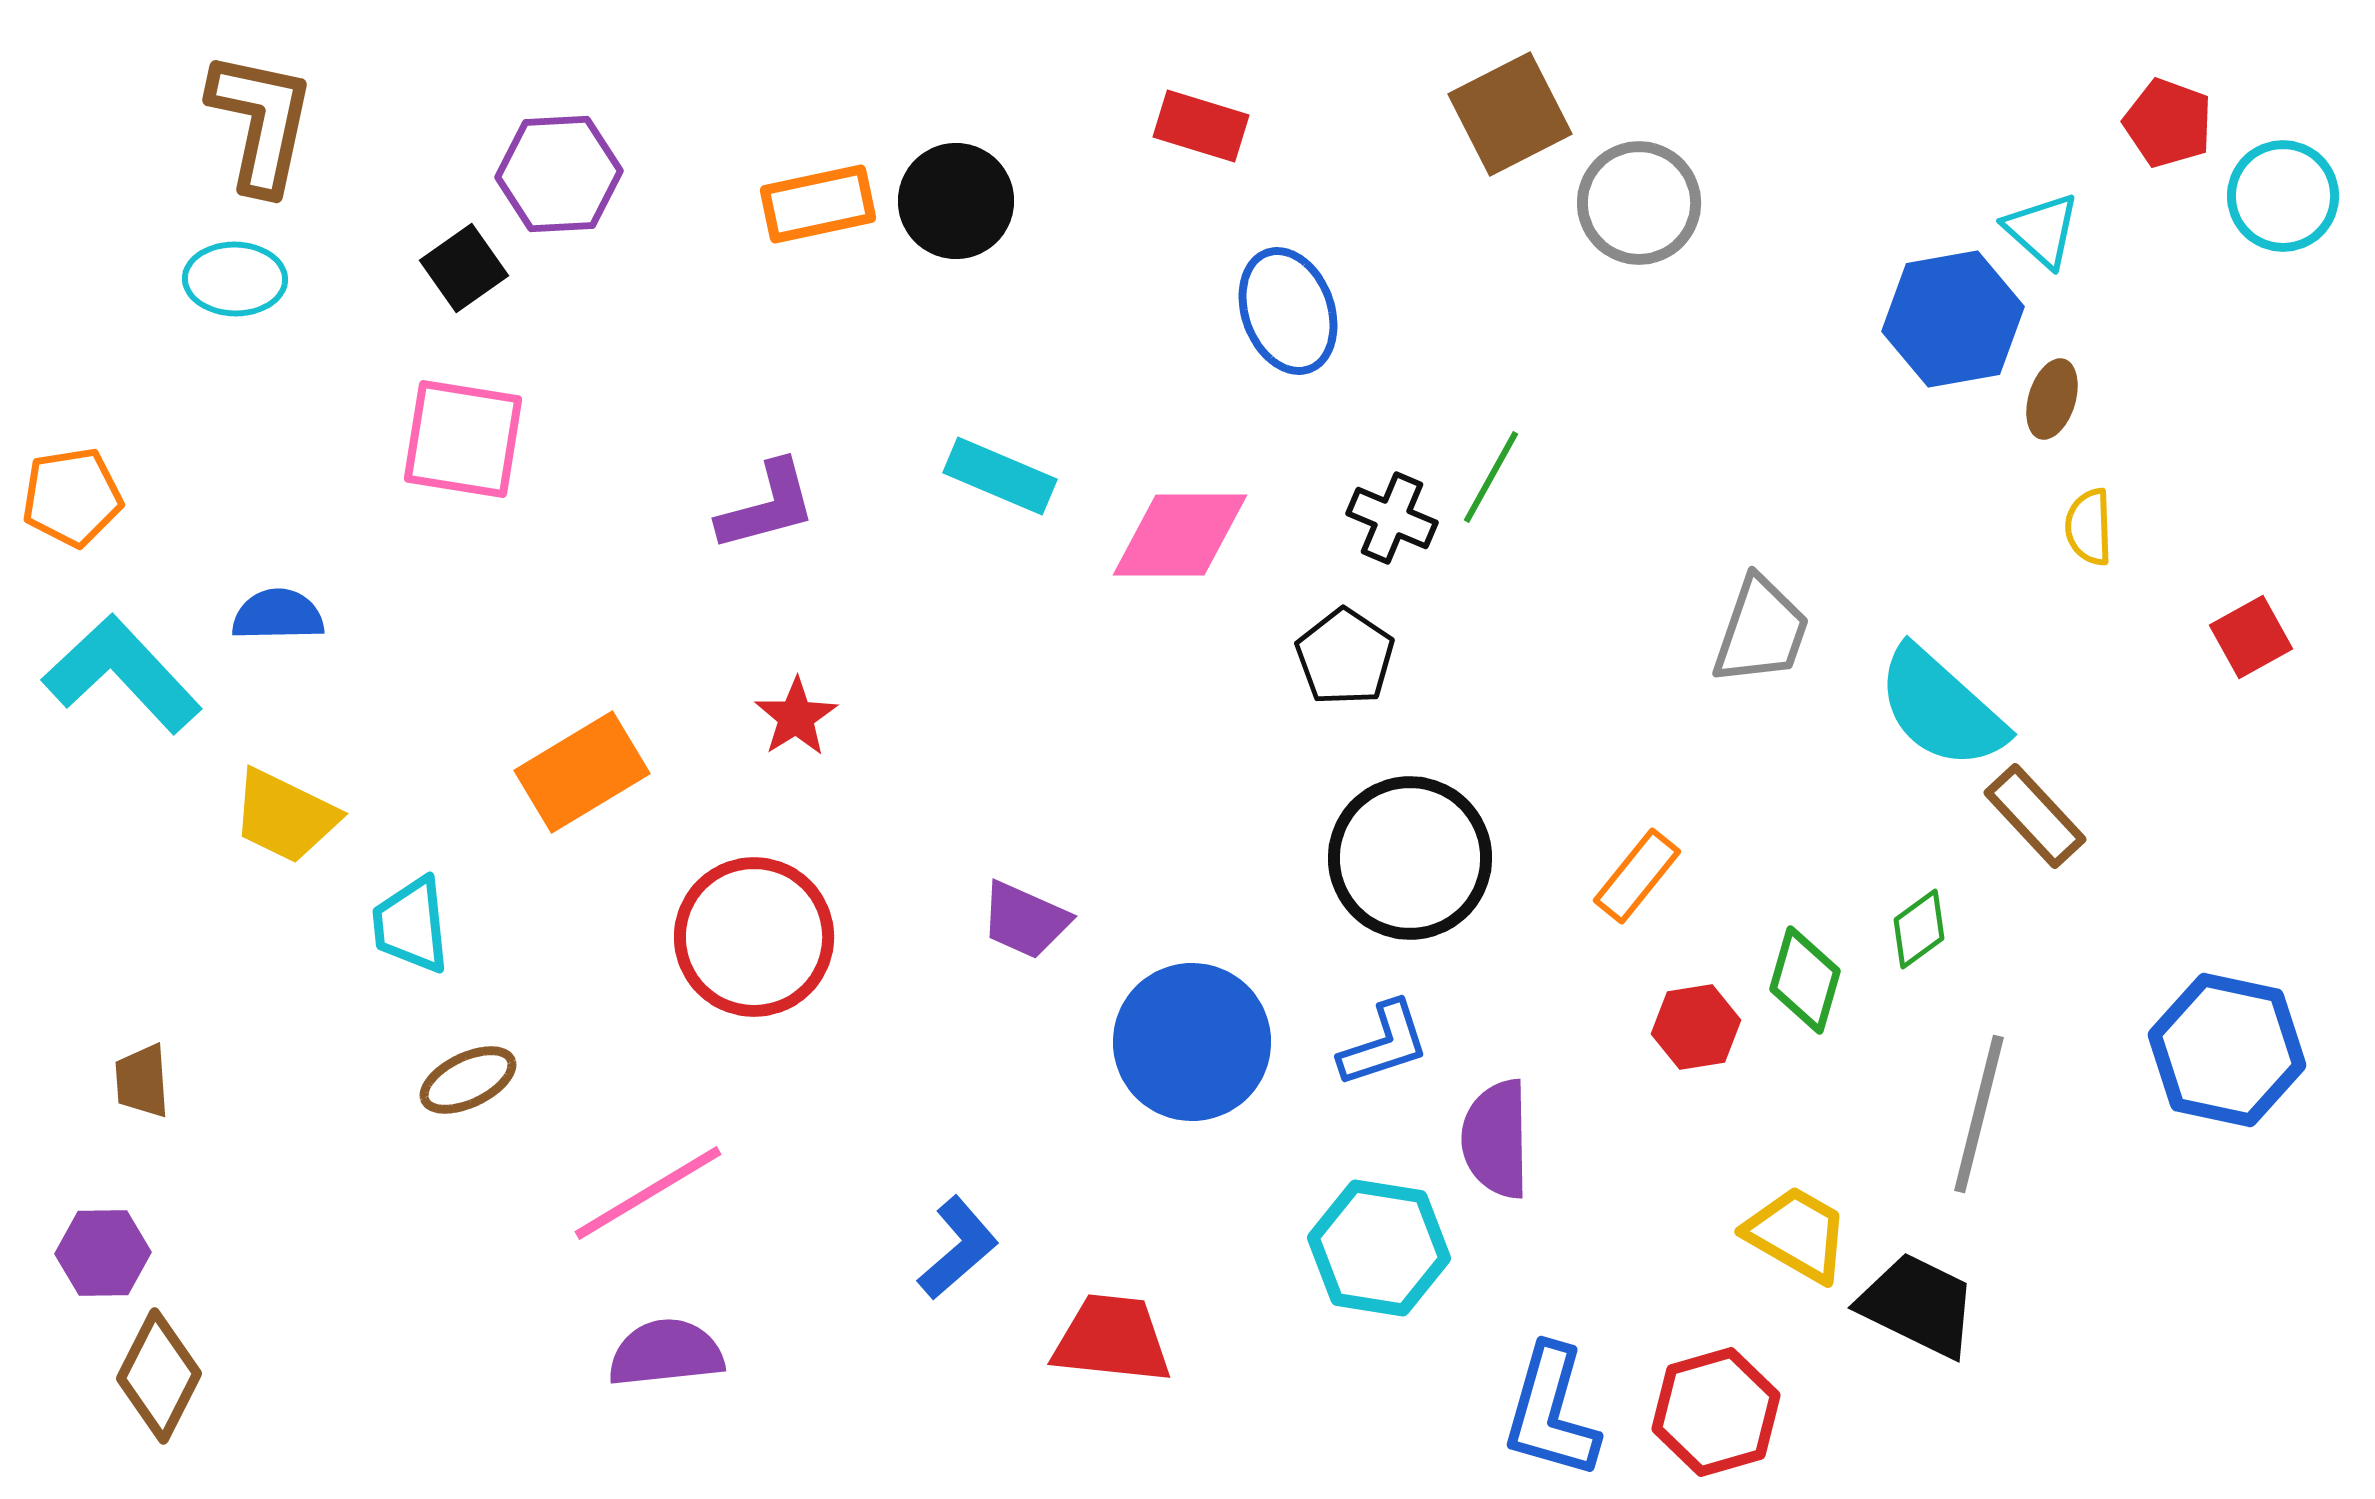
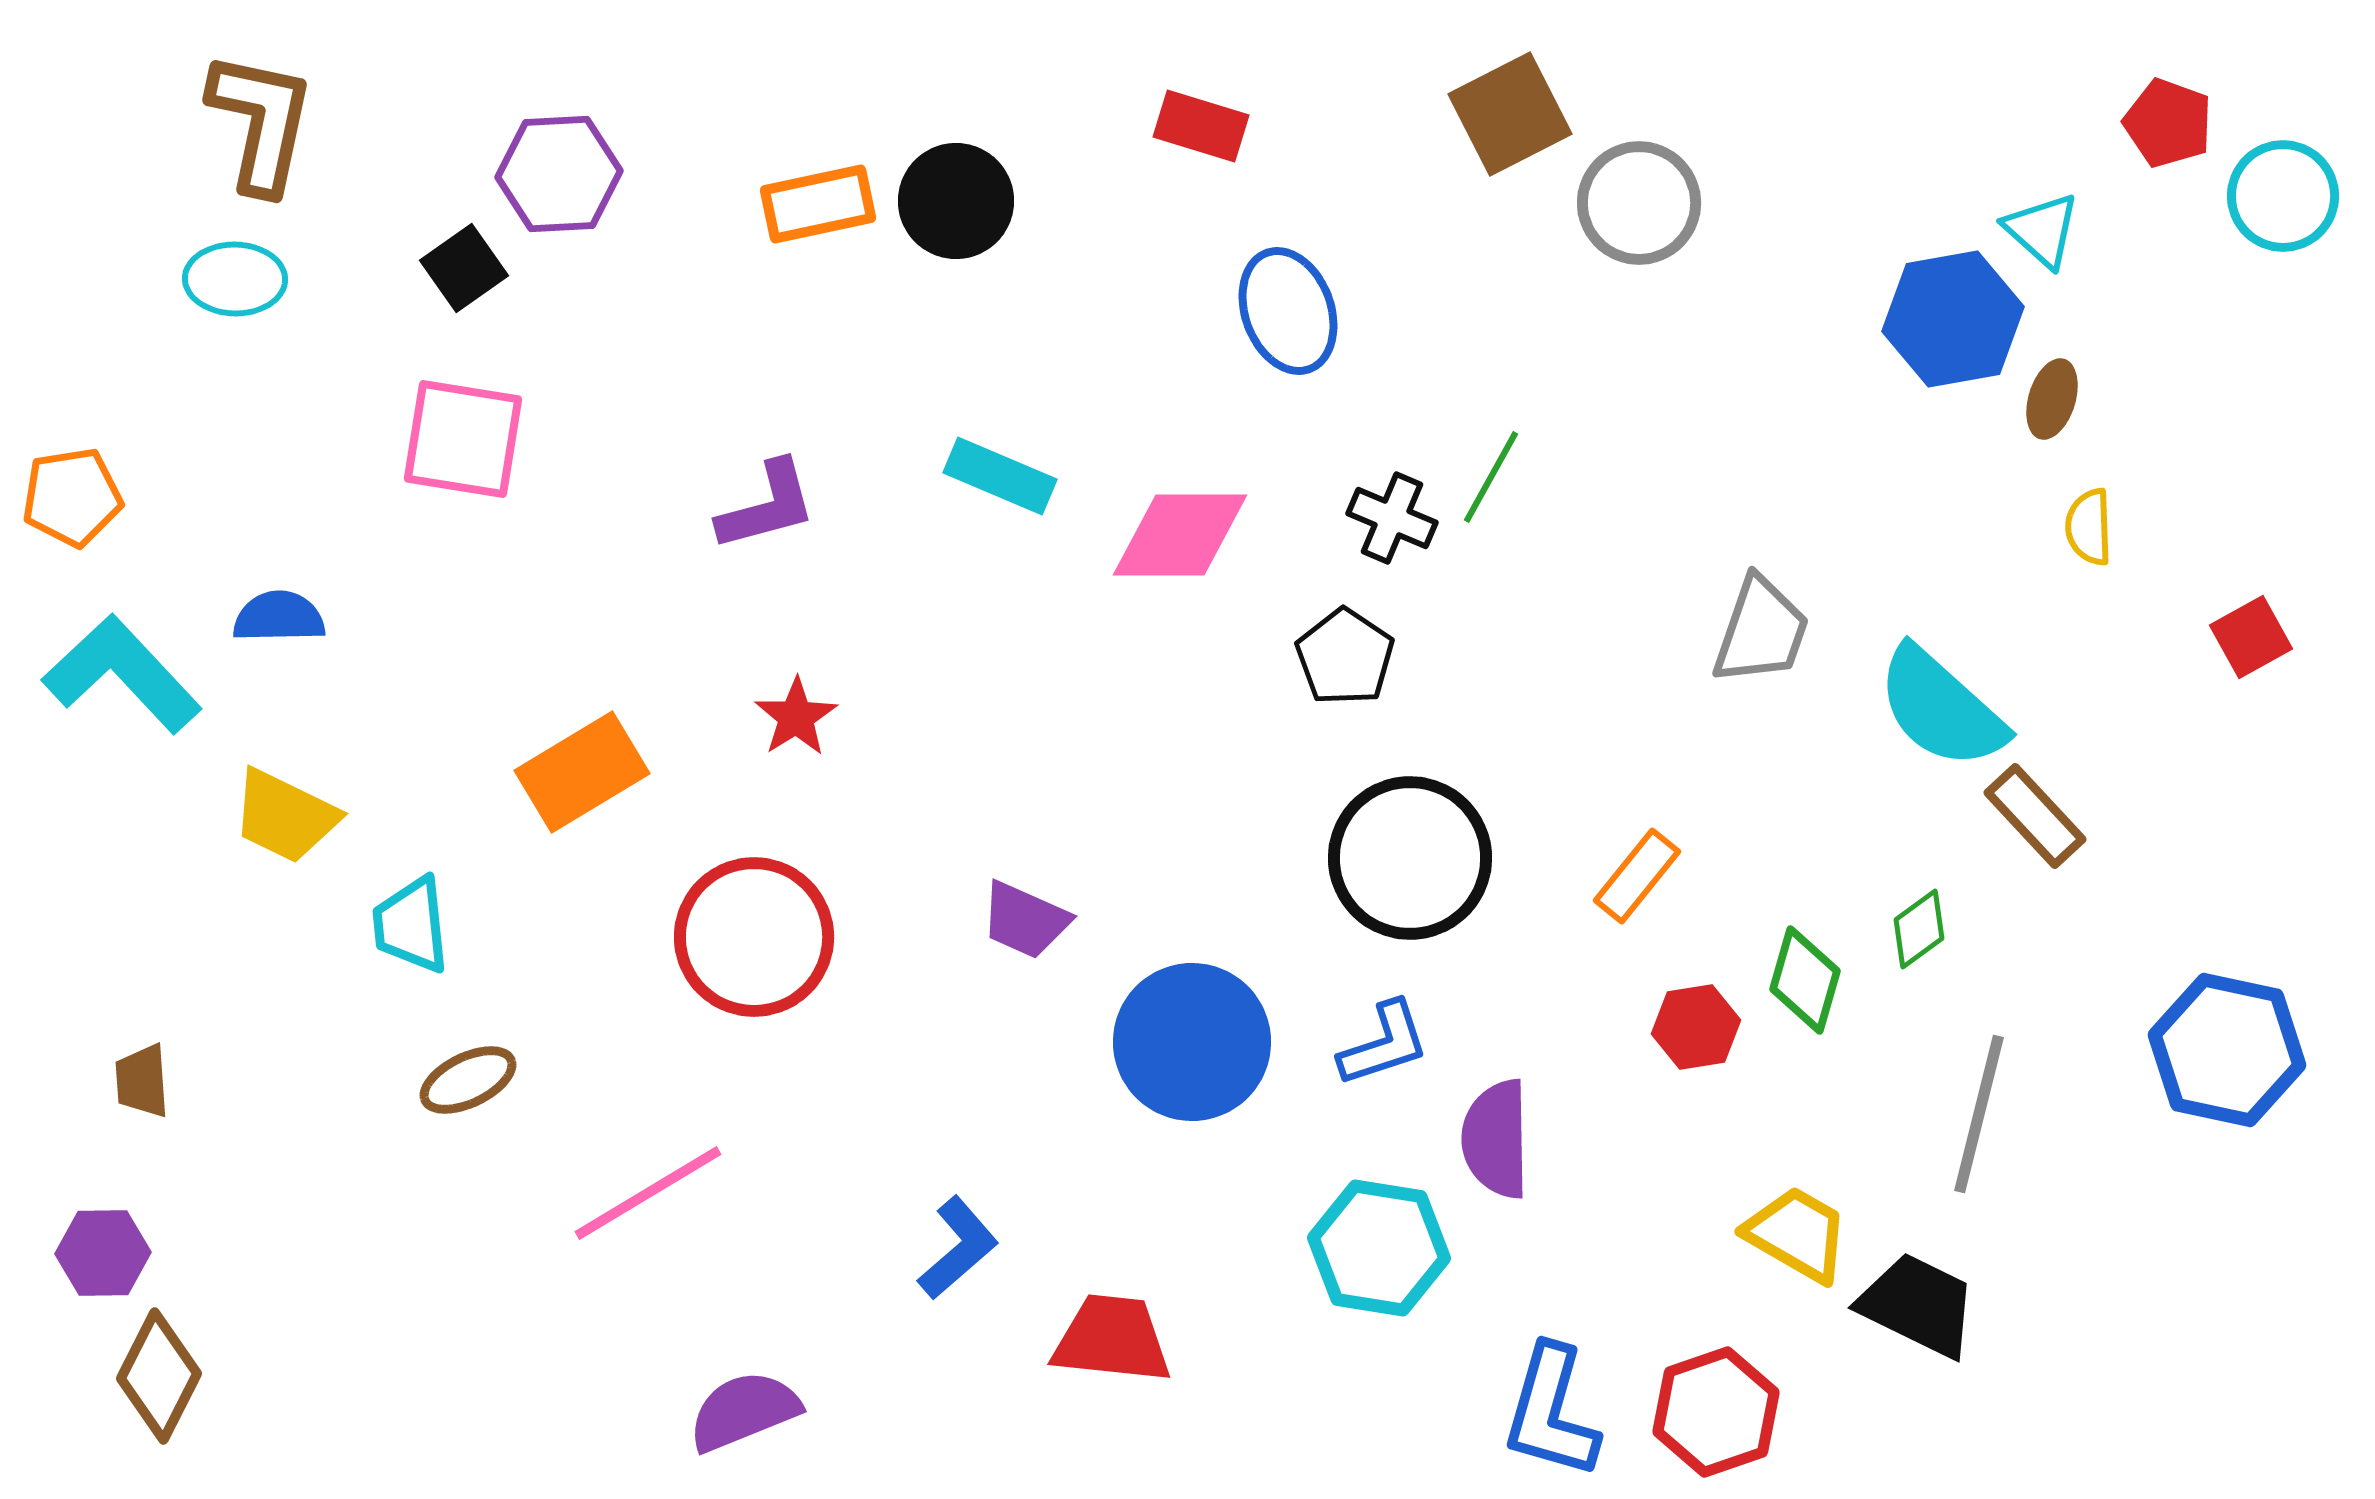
blue semicircle at (278, 615): moved 1 px right, 2 px down
purple semicircle at (666, 1353): moved 78 px right, 58 px down; rotated 16 degrees counterclockwise
red hexagon at (1716, 1412): rotated 3 degrees counterclockwise
